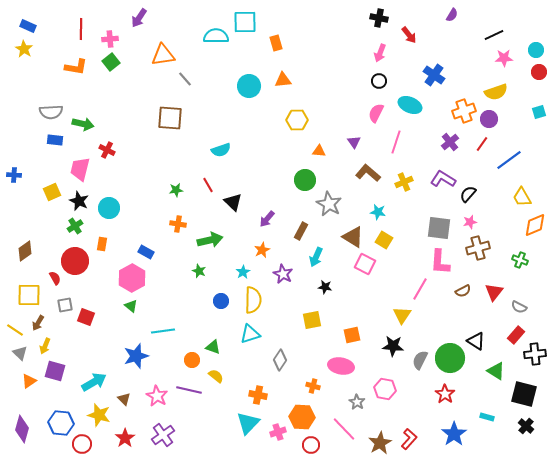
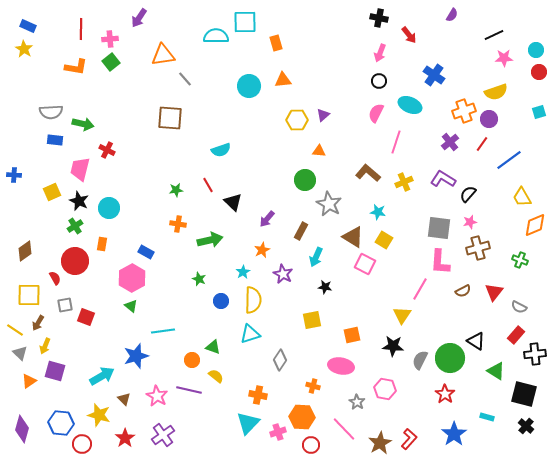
purple triangle at (354, 142): moved 31 px left, 27 px up; rotated 24 degrees clockwise
green star at (199, 271): moved 8 px down
cyan arrow at (94, 382): moved 8 px right, 6 px up
